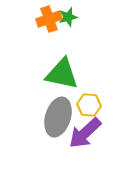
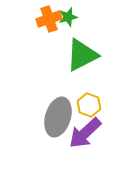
green triangle: moved 20 px right, 19 px up; rotated 39 degrees counterclockwise
yellow hexagon: rotated 15 degrees clockwise
